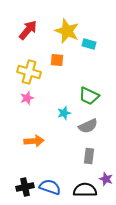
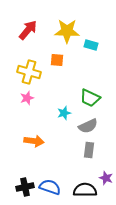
yellow star: rotated 20 degrees counterclockwise
cyan rectangle: moved 2 px right, 1 px down
green trapezoid: moved 1 px right, 2 px down
orange arrow: rotated 12 degrees clockwise
gray rectangle: moved 6 px up
purple star: moved 1 px up
